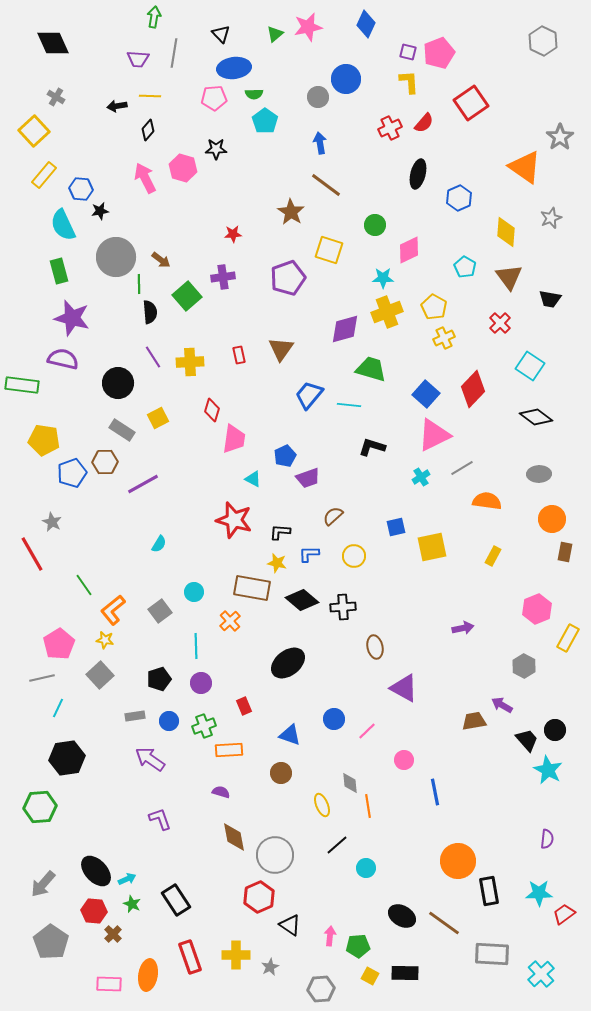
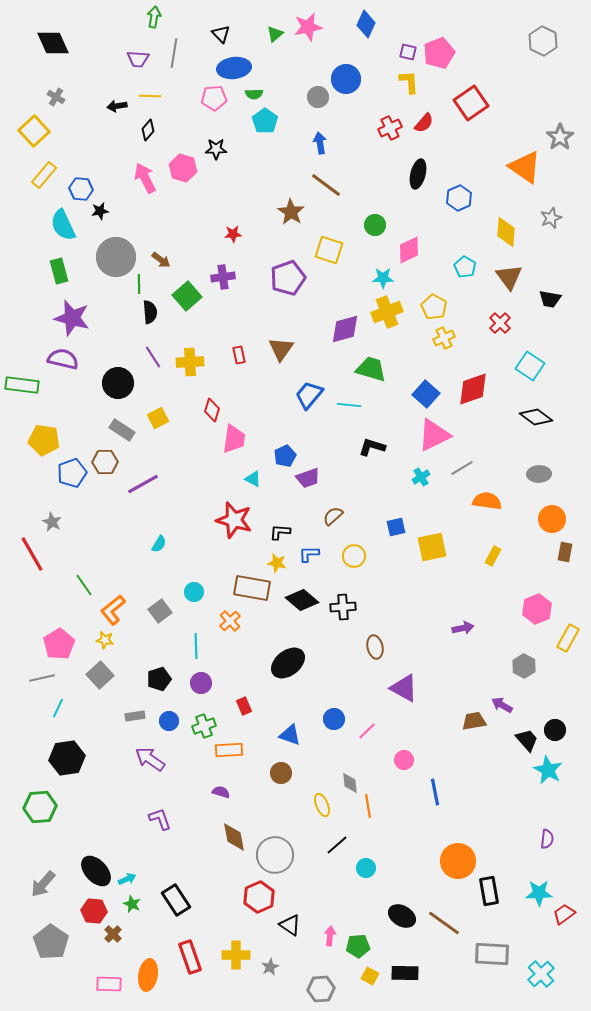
red diamond at (473, 389): rotated 27 degrees clockwise
